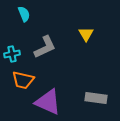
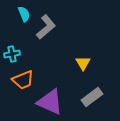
yellow triangle: moved 3 px left, 29 px down
gray L-shape: moved 1 px right, 20 px up; rotated 15 degrees counterclockwise
orange trapezoid: rotated 35 degrees counterclockwise
gray rectangle: moved 4 px left, 1 px up; rotated 45 degrees counterclockwise
purple triangle: moved 2 px right
